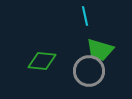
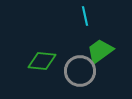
green trapezoid: moved 1 px down; rotated 128 degrees clockwise
gray circle: moved 9 px left
